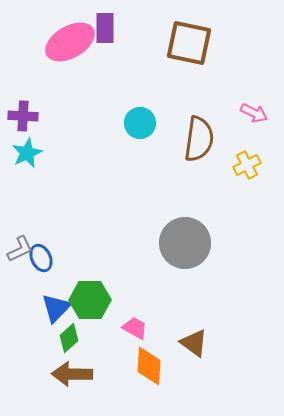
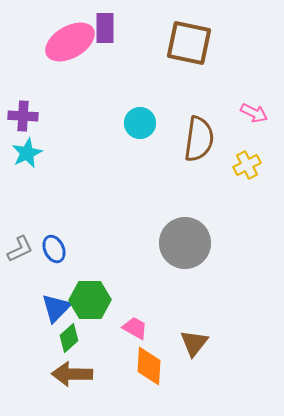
blue ellipse: moved 13 px right, 9 px up
brown triangle: rotated 32 degrees clockwise
